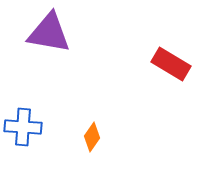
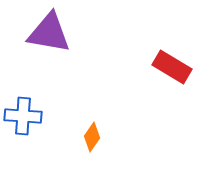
red rectangle: moved 1 px right, 3 px down
blue cross: moved 11 px up
